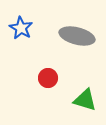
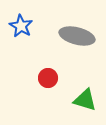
blue star: moved 2 px up
